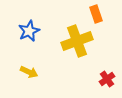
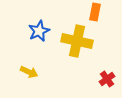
orange rectangle: moved 1 px left, 2 px up; rotated 30 degrees clockwise
blue star: moved 10 px right
yellow cross: rotated 32 degrees clockwise
